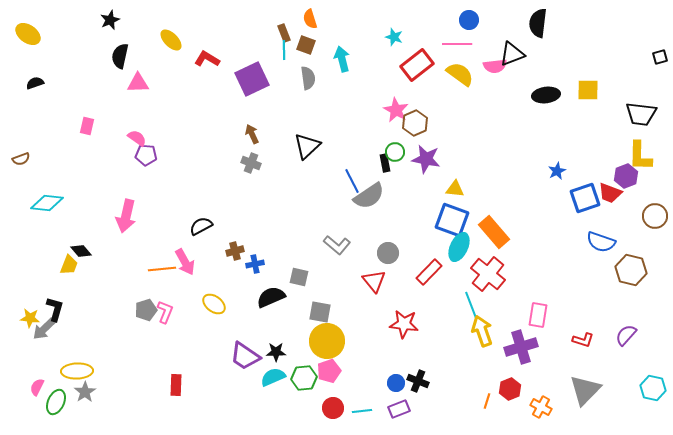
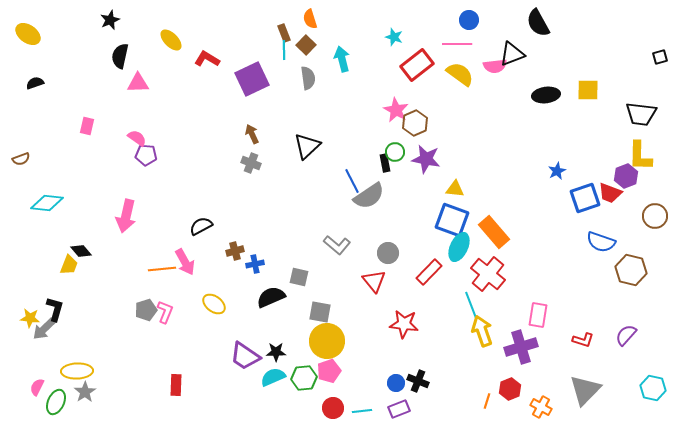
black semicircle at (538, 23): rotated 36 degrees counterclockwise
brown square at (306, 45): rotated 24 degrees clockwise
